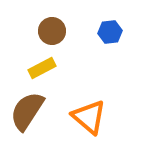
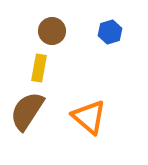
blue hexagon: rotated 10 degrees counterclockwise
yellow rectangle: moved 3 px left; rotated 52 degrees counterclockwise
